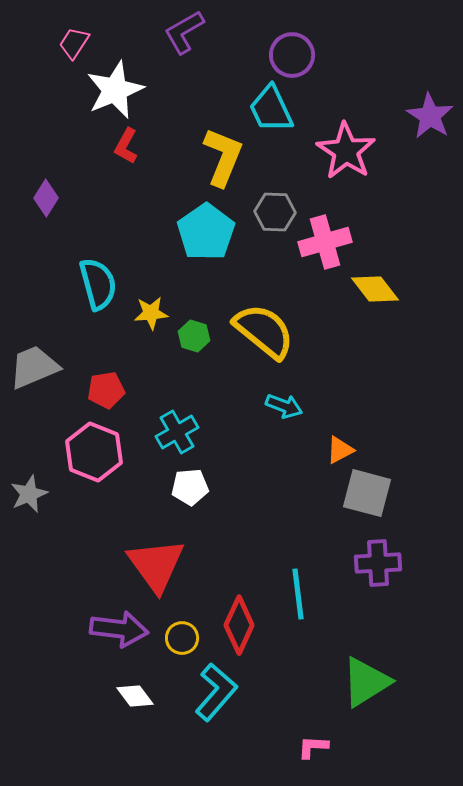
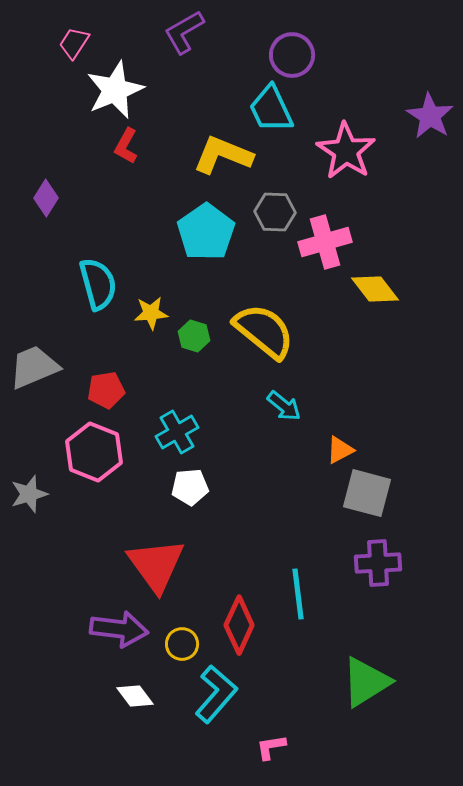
yellow L-shape: moved 2 px up; rotated 90 degrees counterclockwise
cyan arrow: rotated 18 degrees clockwise
gray star: rotated 6 degrees clockwise
yellow circle: moved 6 px down
cyan L-shape: moved 2 px down
pink L-shape: moved 42 px left; rotated 12 degrees counterclockwise
